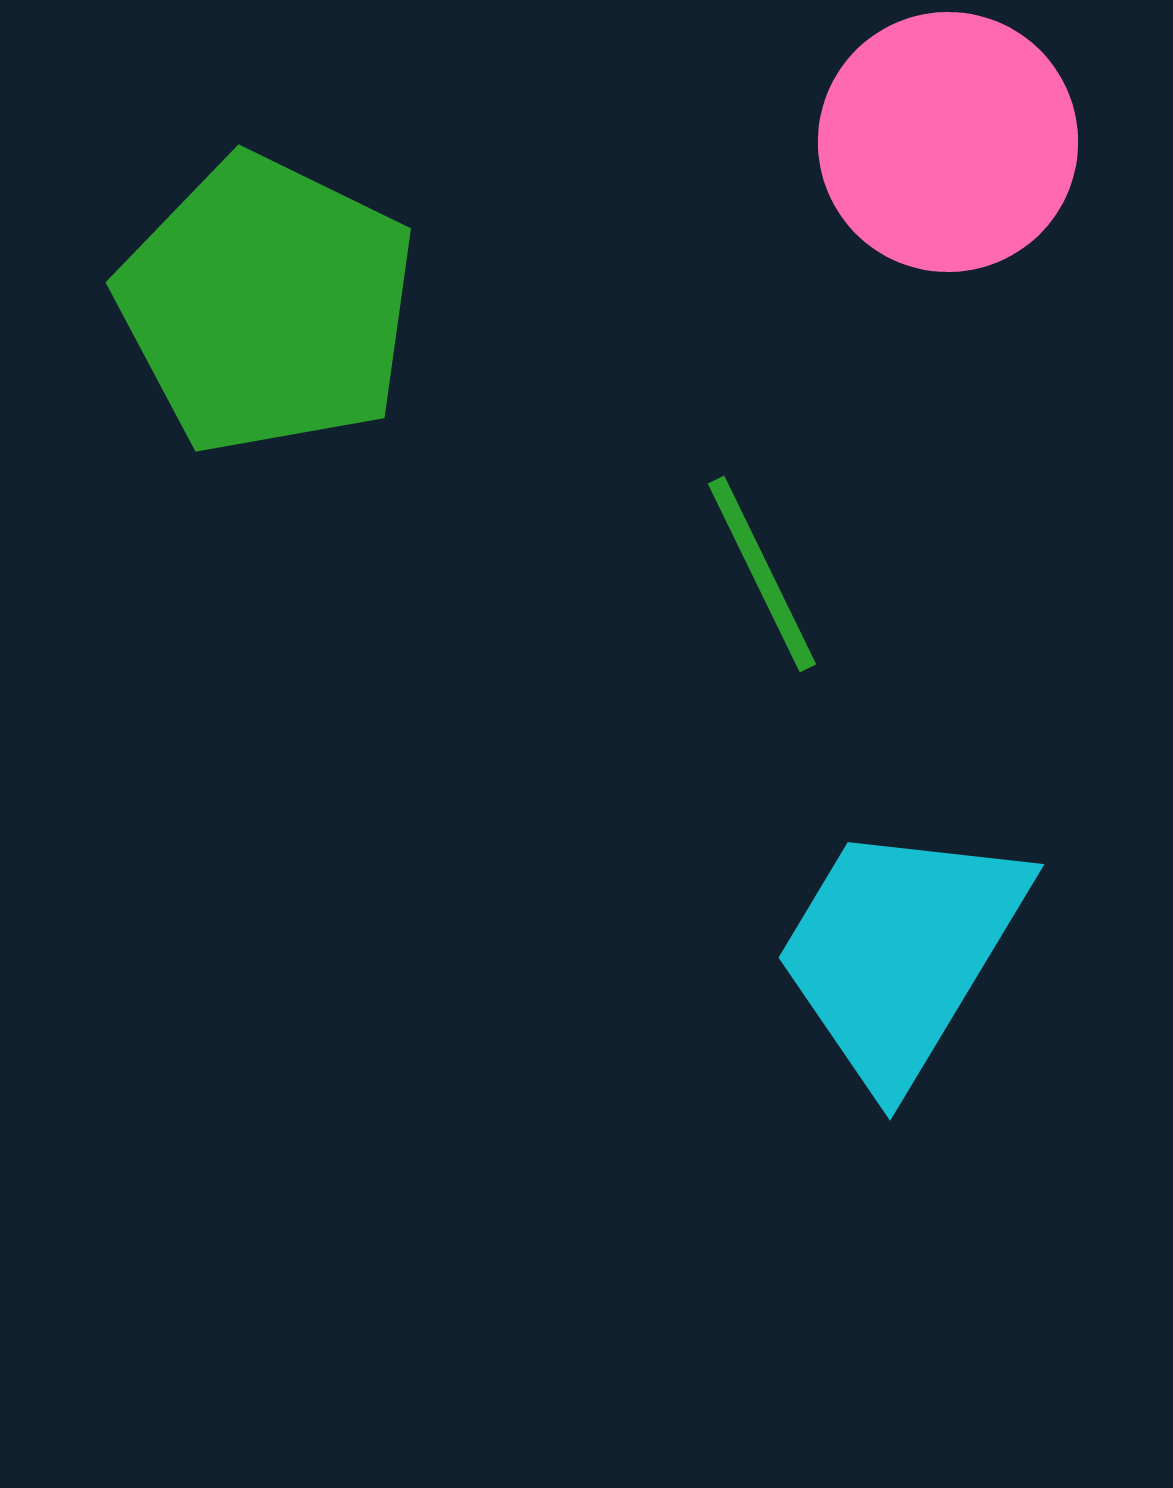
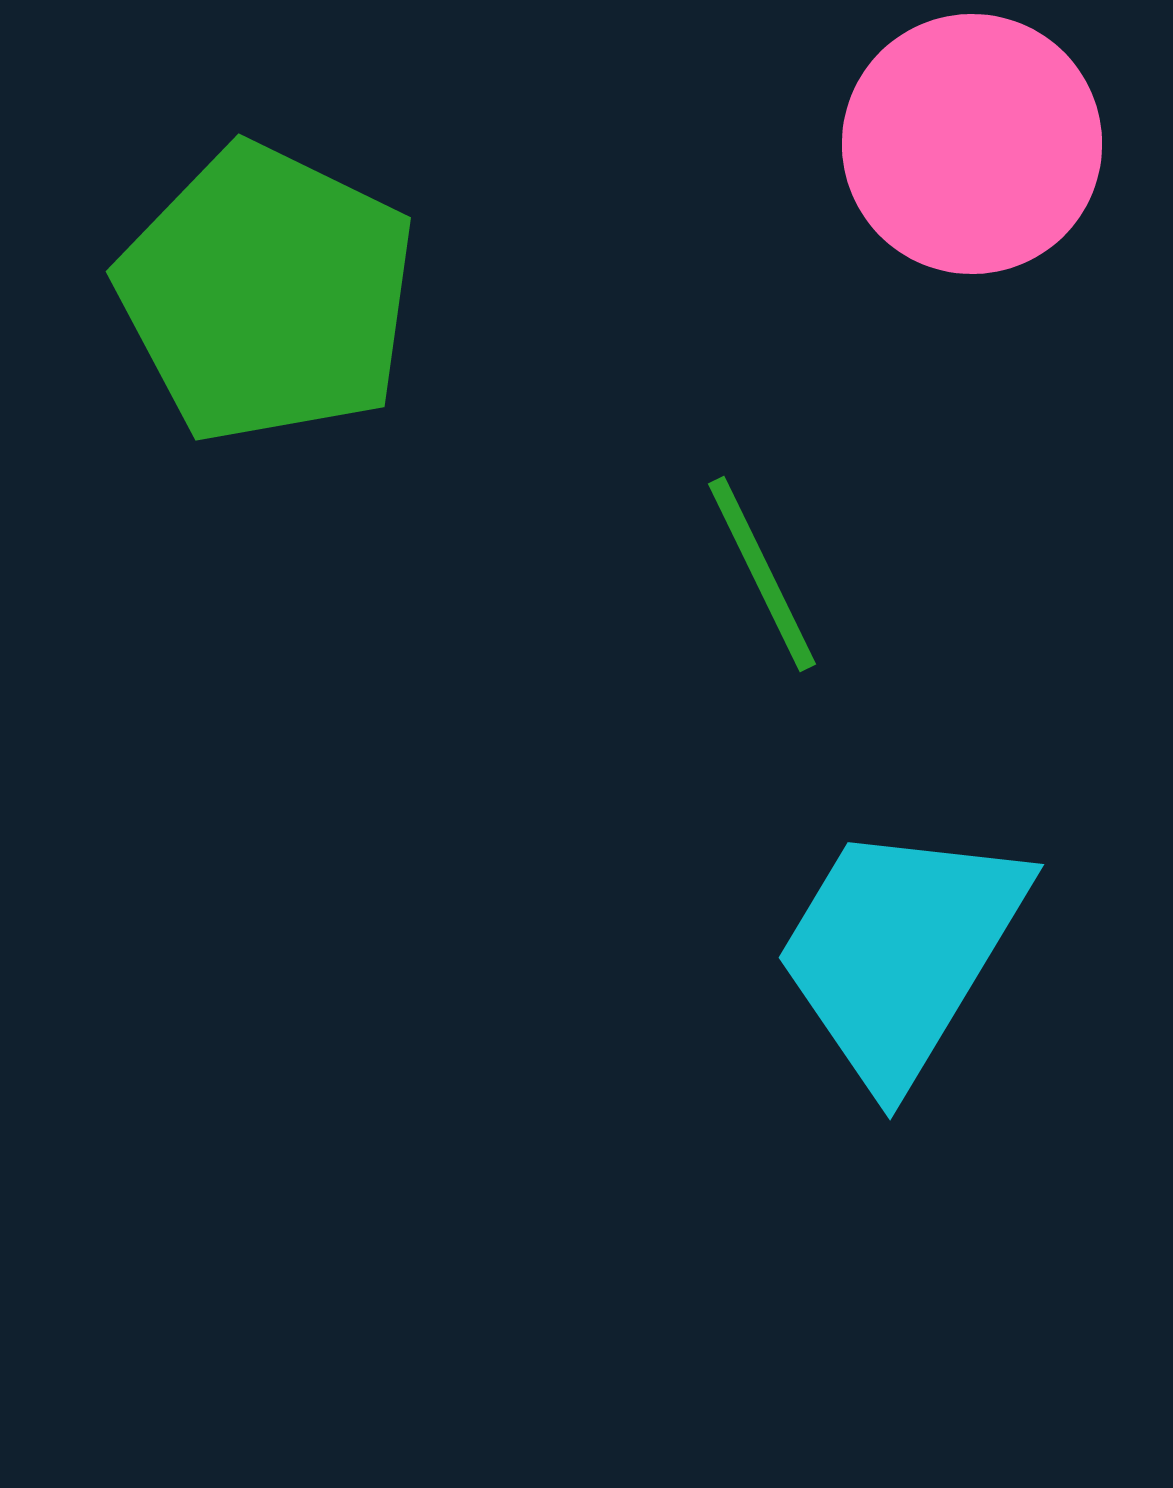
pink circle: moved 24 px right, 2 px down
green pentagon: moved 11 px up
